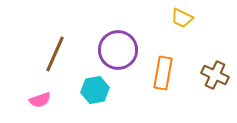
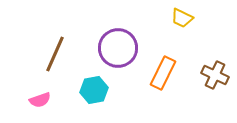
purple circle: moved 2 px up
orange rectangle: rotated 16 degrees clockwise
cyan hexagon: moved 1 px left
